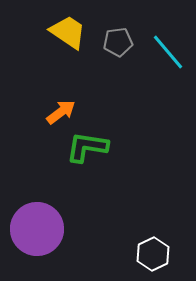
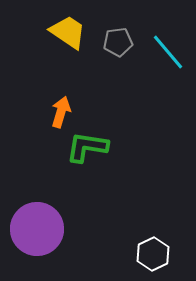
orange arrow: rotated 36 degrees counterclockwise
